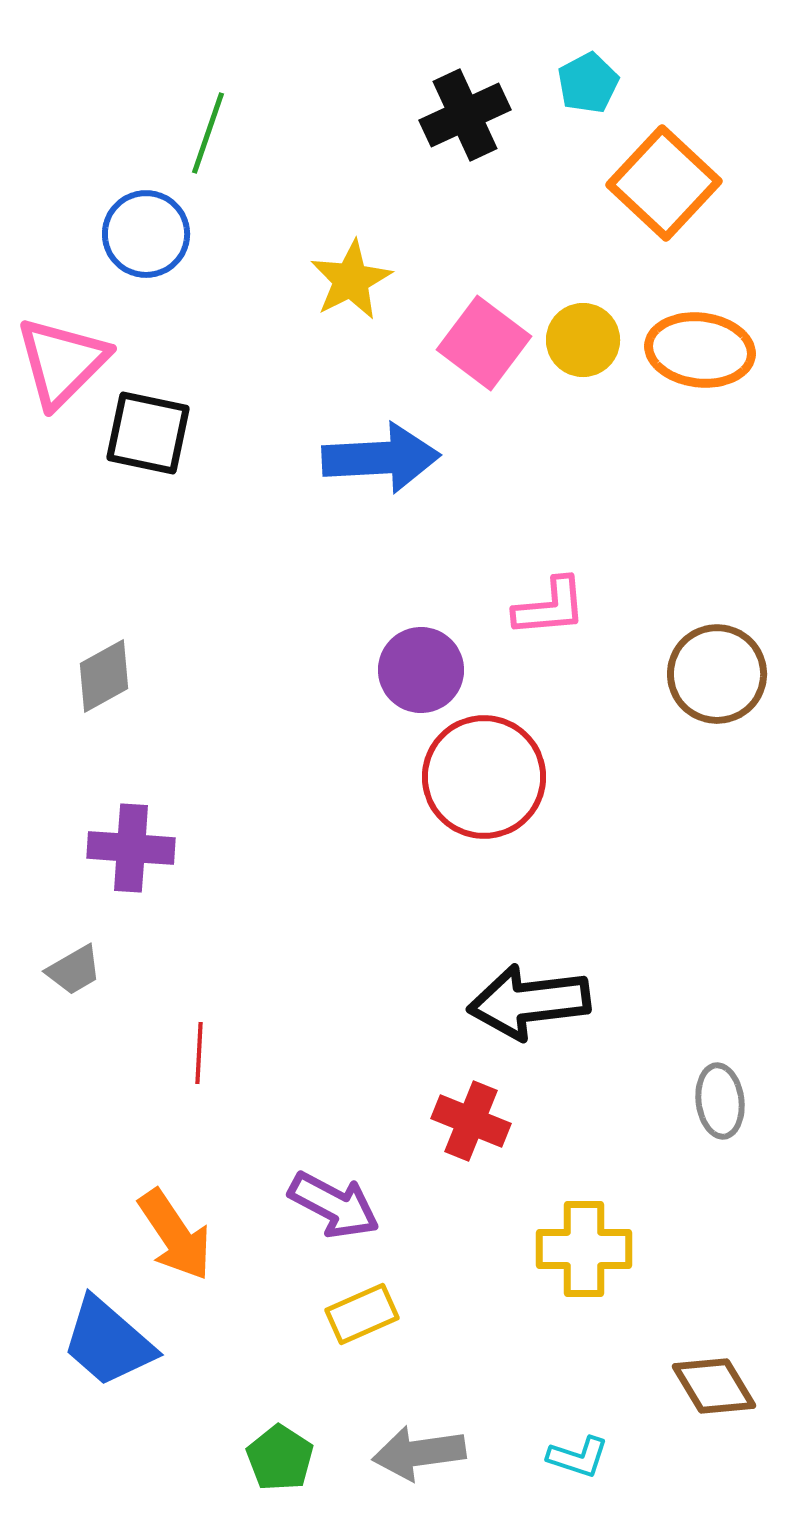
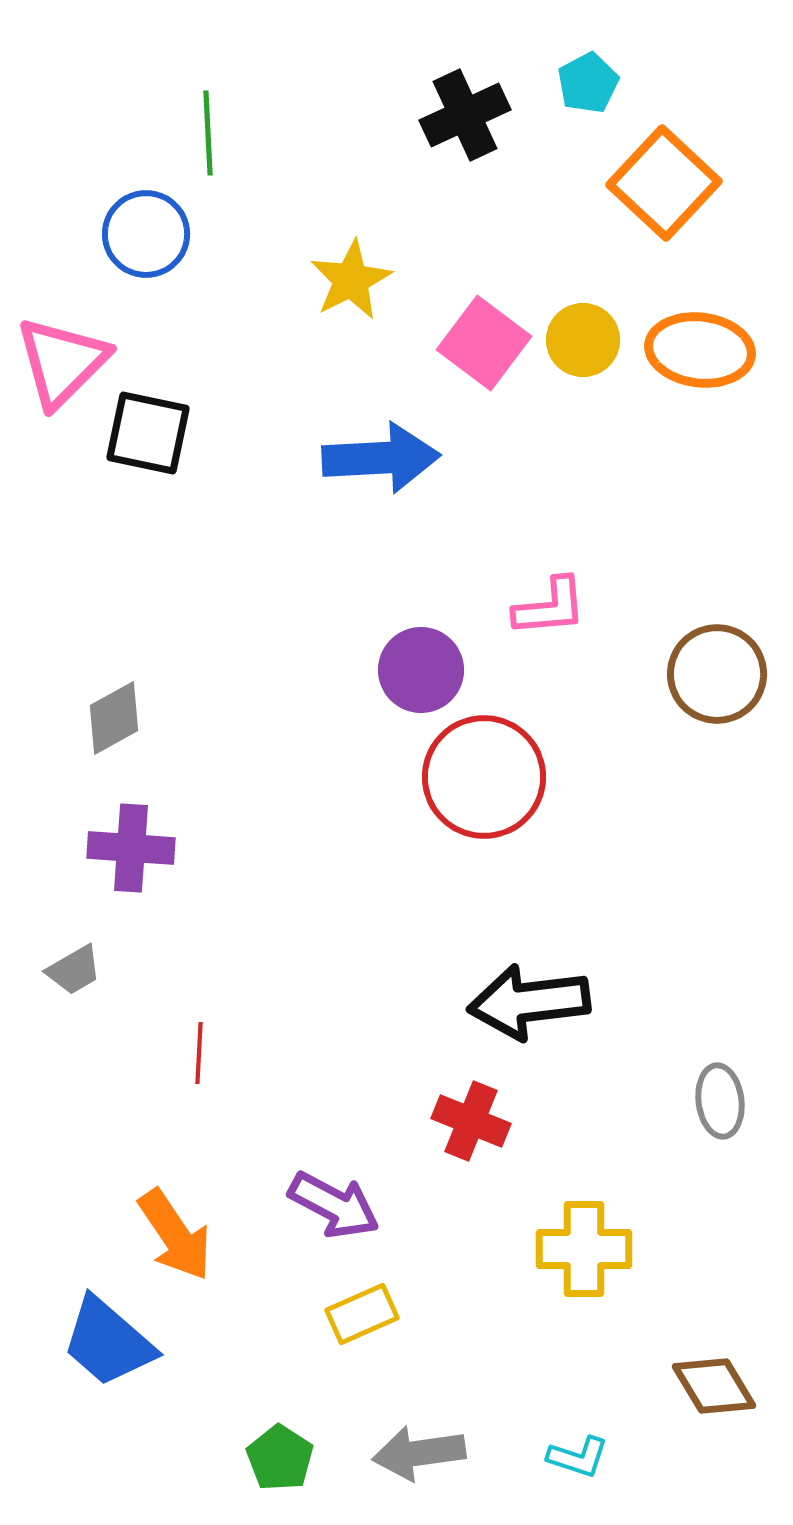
green line: rotated 22 degrees counterclockwise
gray diamond: moved 10 px right, 42 px down
